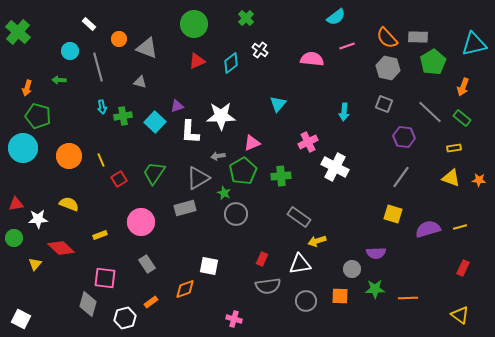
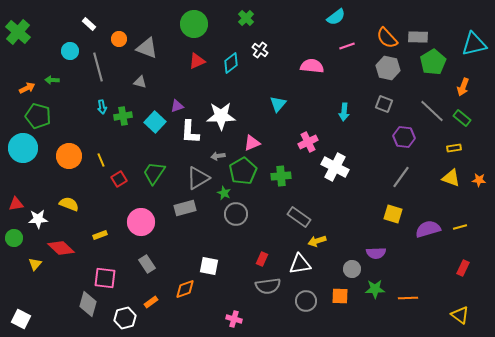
pink semicircle at (312, 59): moved 7 px down
green arrow at (59, 80): moved 7 px left
orange arrow at (27, 88): rotated 133 degrees counterclockwise
gray line at (430, 112): moved 2 px right, 1 px up
